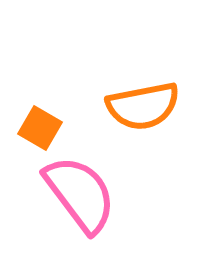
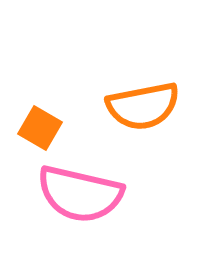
pink semicircle: rotated 140 degrees clockwise
